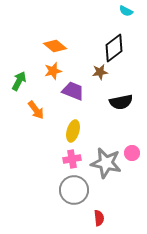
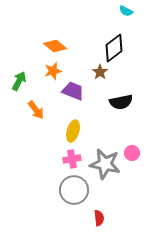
brown star: rotated 28 degrees counterclockwise
gray star: moved 1 px left, 1 px down
